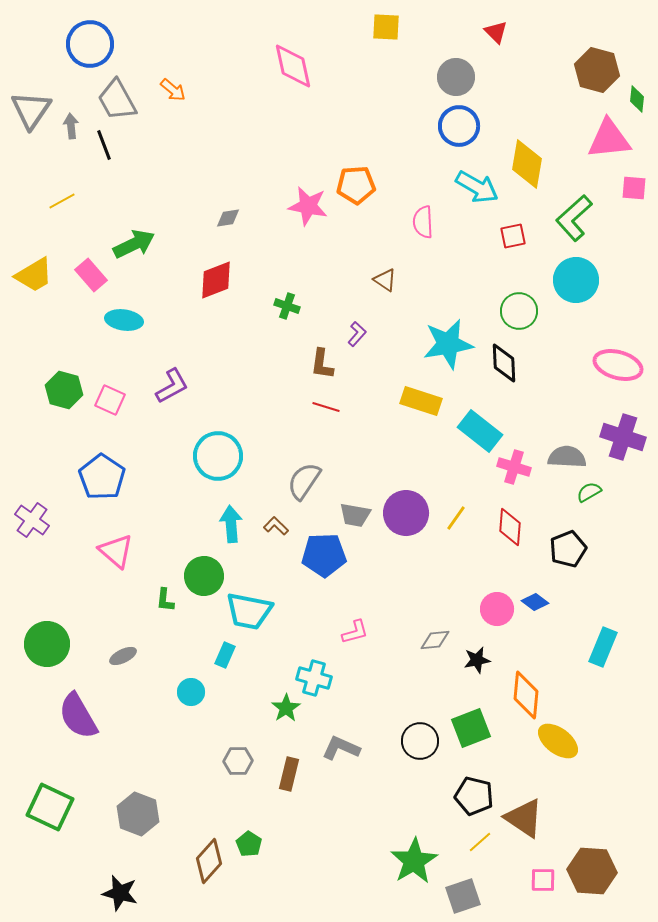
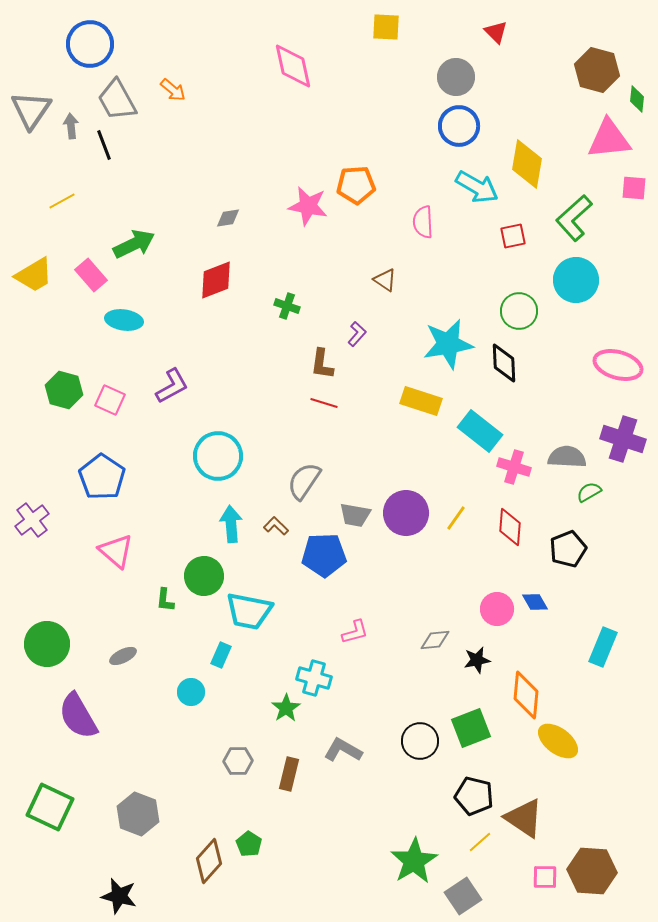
red line at (326, 407): moved 2 px left, 4 px up
purple cross at (623, 437): moved 2 px down
purple cross at (32, 520): rotated 16 degrees clockwise
blue diamond at (535, 602): rotated 24 degrees clockwise
cyan rectangle at (225, 655): moved 4 px left
gray L-shape at (341, 748): moved 2 px right, 2 px down; rotated 6 degrees clockwise
pink square at (543, 880): moved 2 px right, 3 px up
black star at (120, 893): moved 1 px left, 3 px down
gray square at (463, 896): rotated 15 degrees counterclockwise
